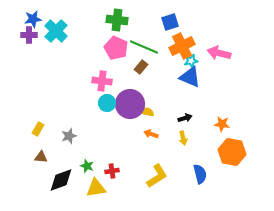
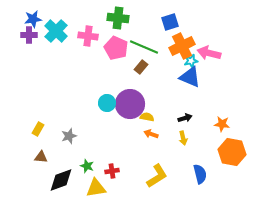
green cross: moved 1 px right, 2 px up
pink arrow: moved 10 px left
pink cross: moved 14 px left, 45 px up
yellow semicircle: moved 5 px down
